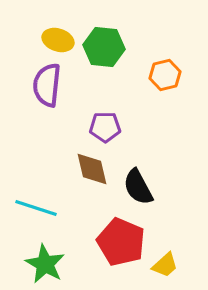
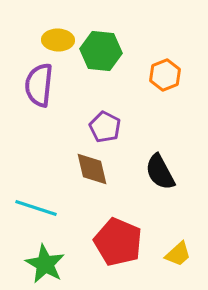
yellow ellipse: rotated 16 degrees counterclockwise
green hexagon: moved 3 px left, 4 px down
orange hexagon: rotated 8 degrees counterclockwise
purple semicircle: moved 8 px left
purple pentagon: rotated 28 degrees clockwise
black semicircle: moved 22 px right, 15 px up
red pentagon: moved 3 px left
yellow trapezoid: moved 13 px right, 11 px up
